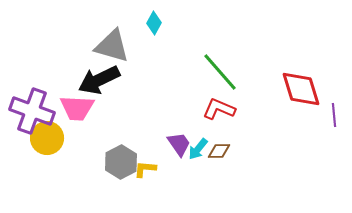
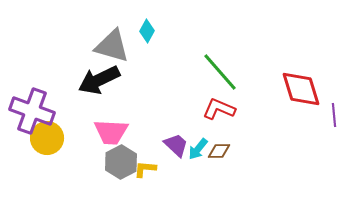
cyan diamond: moved 7 px left, 8 px down
pink trapezoid: moved 34 px right, 24 px down
purple trapezoid: moved 3 px left, 1 px down; rotated 12 degrees counterclockwise
